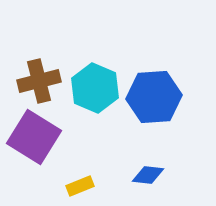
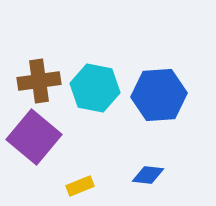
brown cross: rotated 6 degrees clockwise
cyan hexagon: rotated 12 degrees counterclockwise
blue hexagon: moved 5 px right, 2 px up
purple square: rotated 8 degrees clockwise
